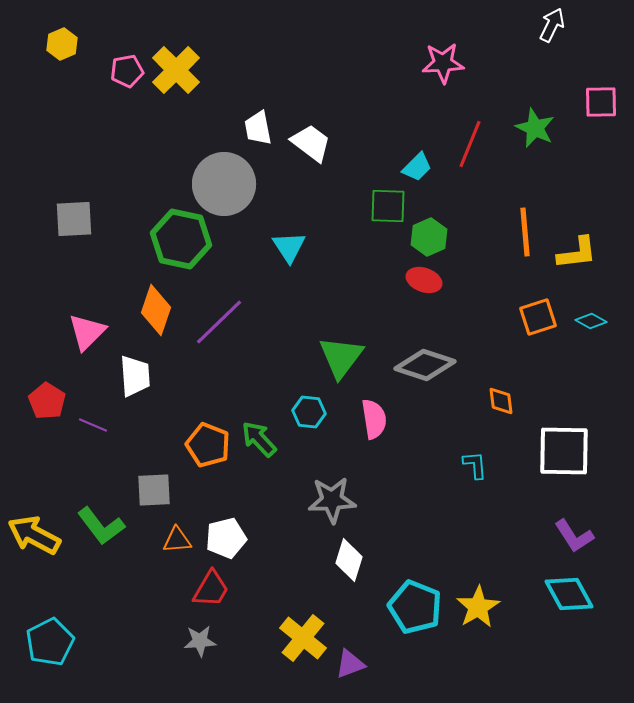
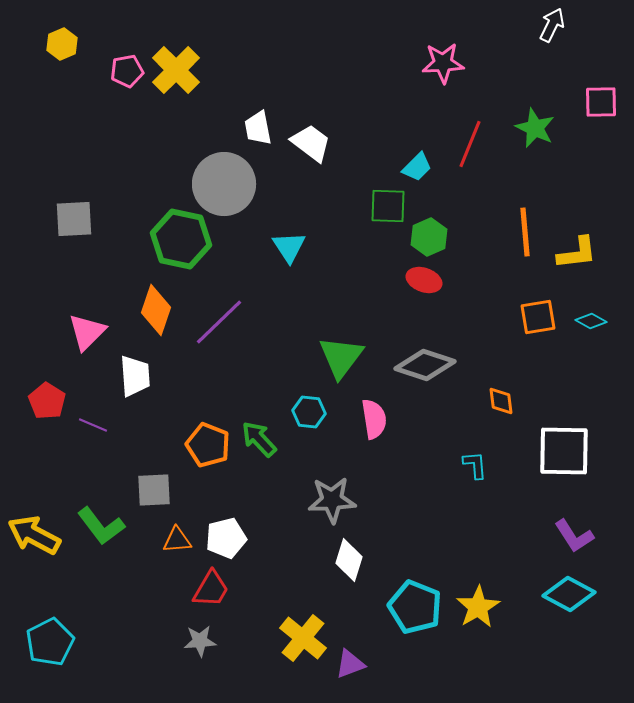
orange square at (538, 317): rotated 9 degrees clockwise
cyan diamond at (569, 594): rotated 33 degrees counterclockwise
